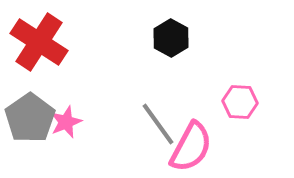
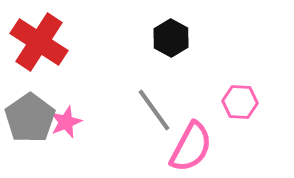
gray line: moved 4 px left, 14 px up
